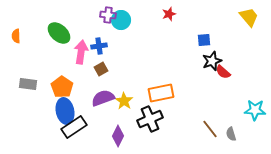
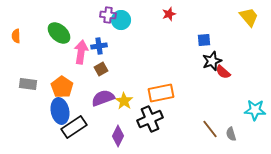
blue ellipse: moved 5 px left
